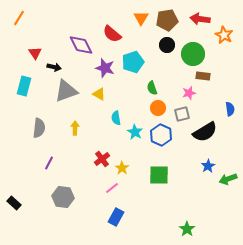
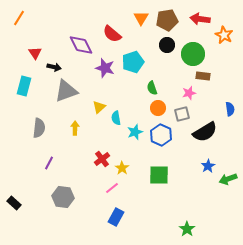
yellow triangle: moved 13 px down; rotated 48 degrees clockwise
cyan star: rotated 21 degrees clockwise
